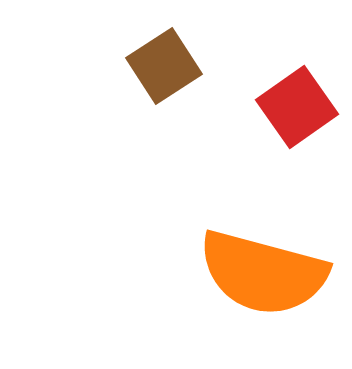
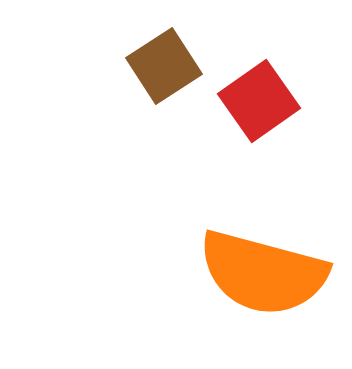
red square: moved 38 px left, 6 px up
